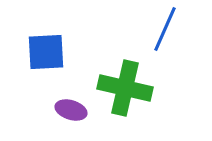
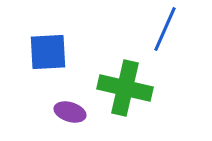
blue square: moved 2 px right
purple ellipse: moved 1 px left, 2 px down
